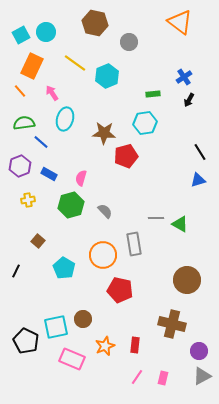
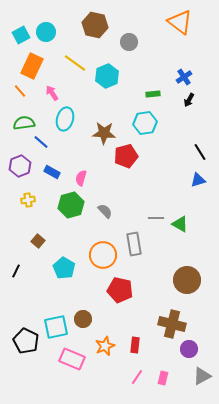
brown hexagon at (95, 23): moved 2 px down
blue rectangle at (49, 174): moved 3 px right, 2 px up
purple circle at (199, 351): moved 10 px left, 2 px up
